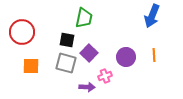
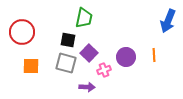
blue arrow: moved 16 px right, 5 px down
black square: moved 1 px right
pink cross: moved 1 px left, 6 px up
